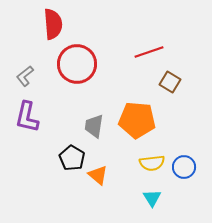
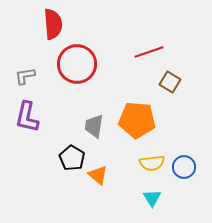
gray L-shape: rotated 30 degrees clockwise
